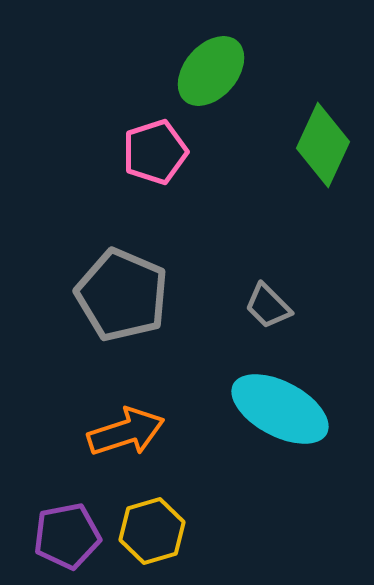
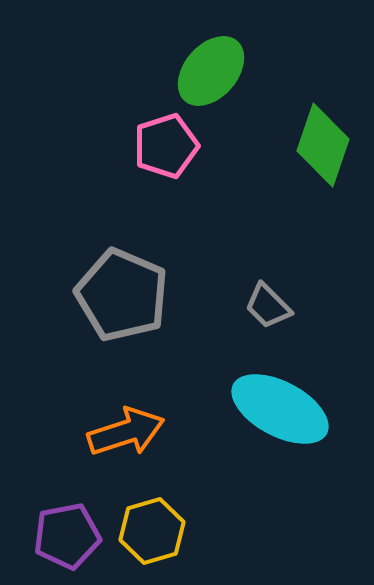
green diamond: rotated 6 degrees counterclockwise
pink pentagon: moved 11 px right, 6 px up
